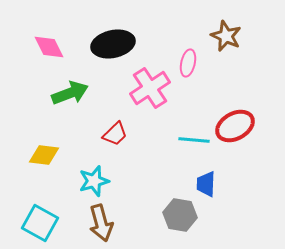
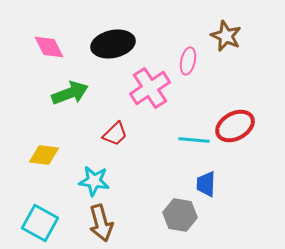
pink ellipse: moved 2 px up
cyan star: rotated 24 degrees clockwise
